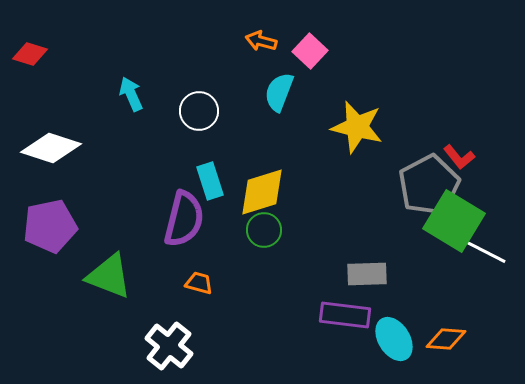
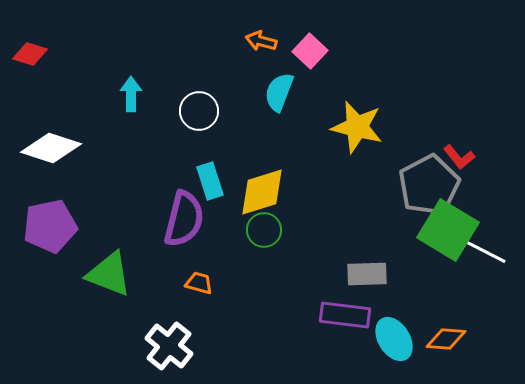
cyan arrow: rotated 24 degrees clockwise
green square: moved 6 px left, 9 px down
green triangle: moved 2 px up
